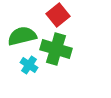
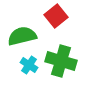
red square: moved 2 px left, 1 px down
green cross: moved 5 px right, 12 px down
